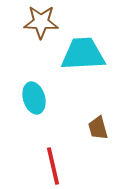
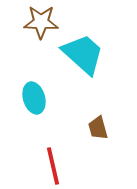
cyan trapezoid: rotated 45 degrees clockwise
